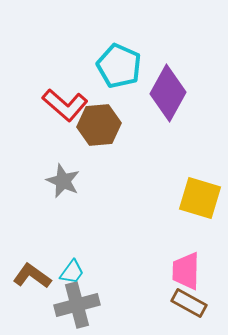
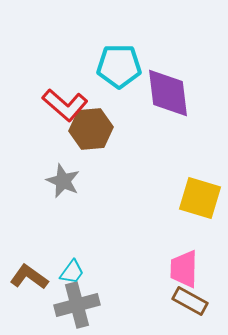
cyan pentagon: rotated 24 degrees counterclockwise
purple diamond: rotated 36 degrees counterclockwise
brown hexagon: moved 8 px left, 4 px down
pink trapezoid: moved 2 px left, 2 px up
brown L-shape: moved 3 px left, 1 px down
brown rectangle: moved 1 px right, 2 px up
